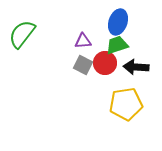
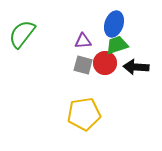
blue ellipse: moved 4 px left, 2 px down
gray square: rotated 12 degrees counterclockwise
yellow pentagon: moved 42 px left, 10 px down
